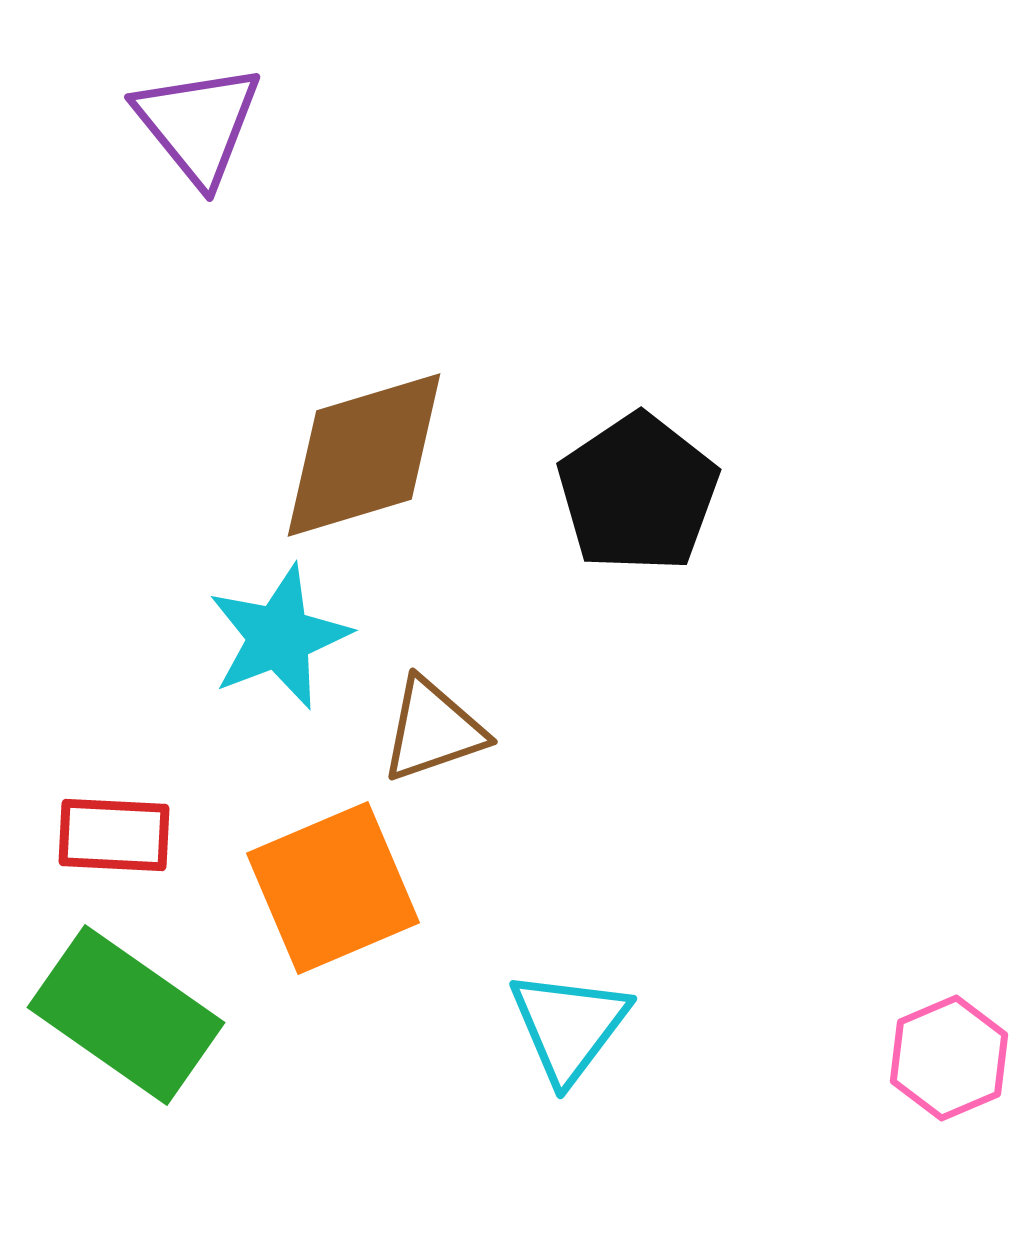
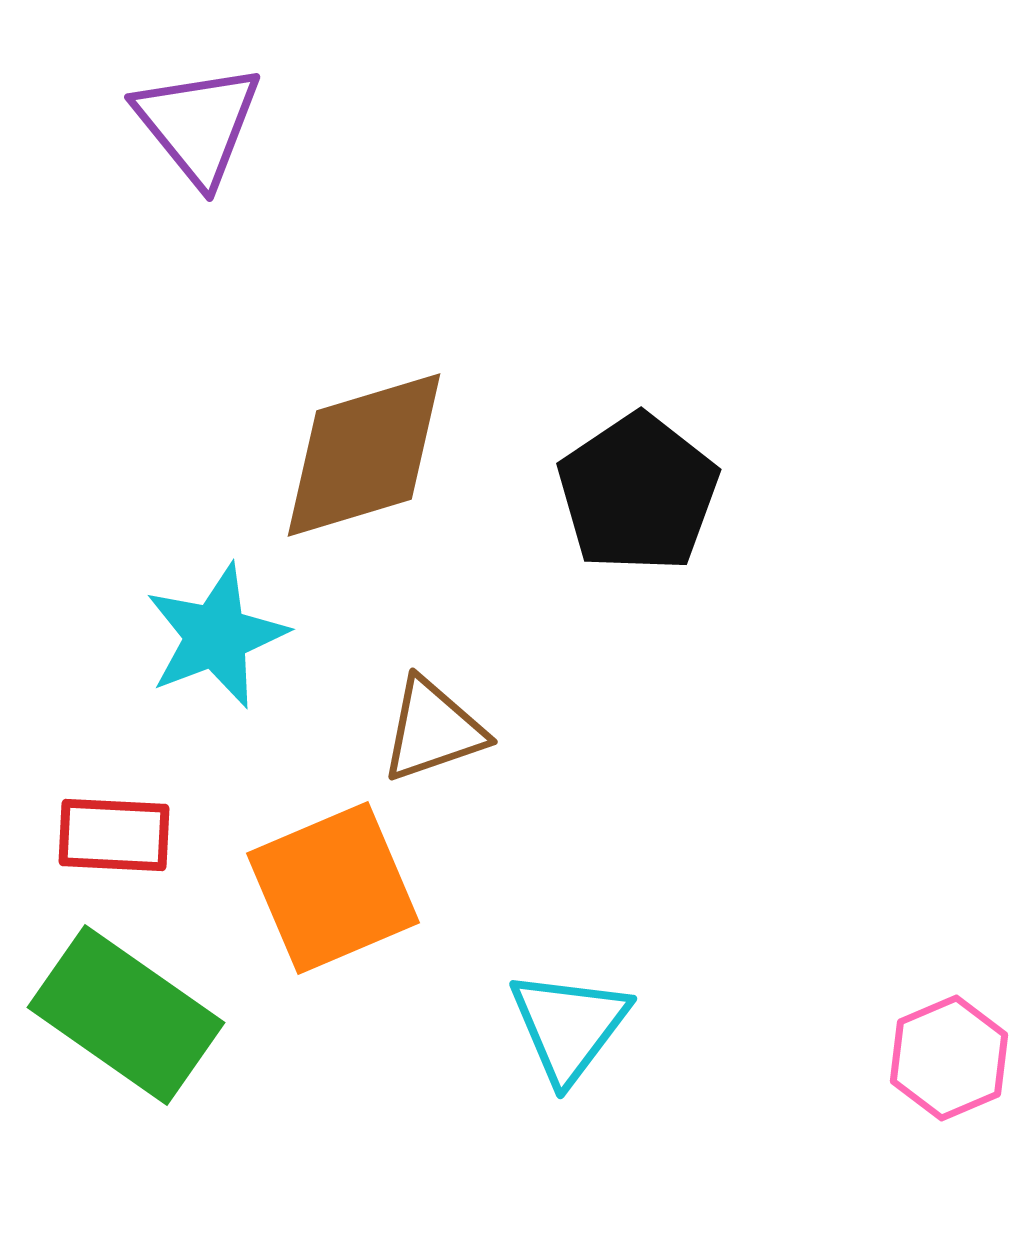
cyan star: moved 63 px left, 1 px up
